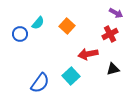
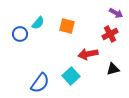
orange square: rotated 28 degrees counterclockwise
